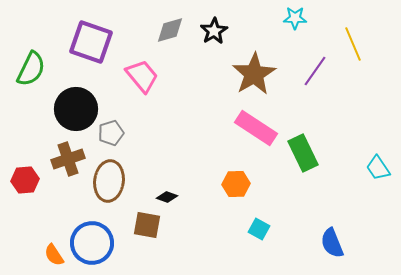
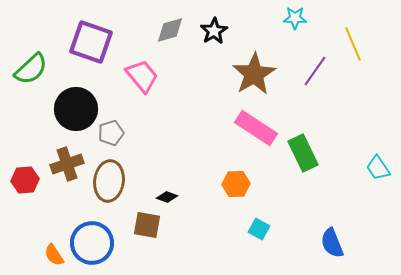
green semicircle: rotated 21 degrees clockwise
brown cross: moved 1 px left, 5 px down
